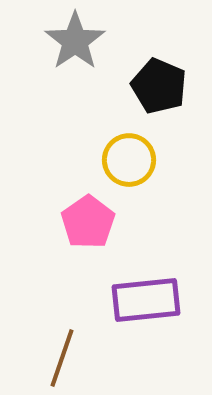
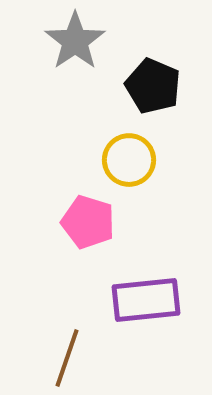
black pentagon: moved 6 px left
pink pentagon: rotated 20 degrees counterclockwise
brown line: moved 5 px right
